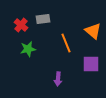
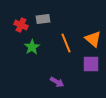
red cross: rotated 16 degrees counterclockwise
orange triangle: moved 8 px down
green star: moved 4 px right, 2 px up; rotated 21 degrees counterclockwise
purple arrow: moved 1 px left, 3 px down; rotated 64 degrees counterclockwise
